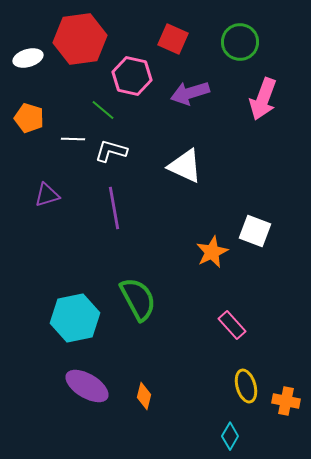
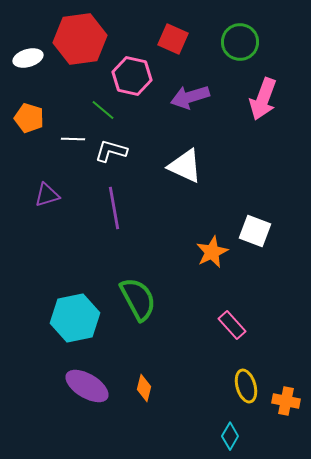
purple arrow: moved 4 px down
orange diamond: moved 8 px up
